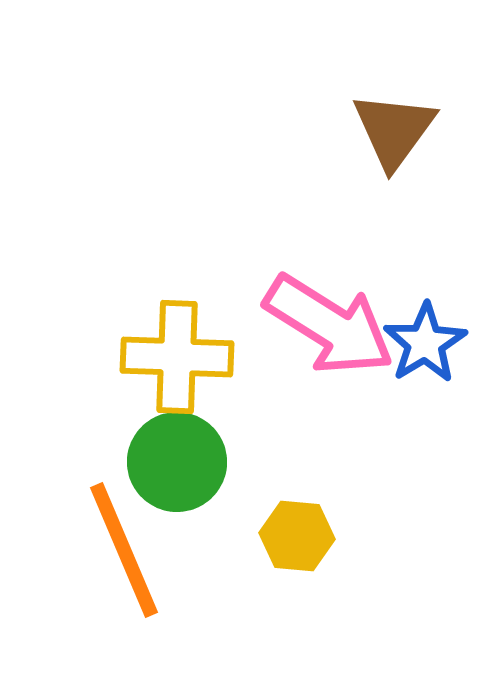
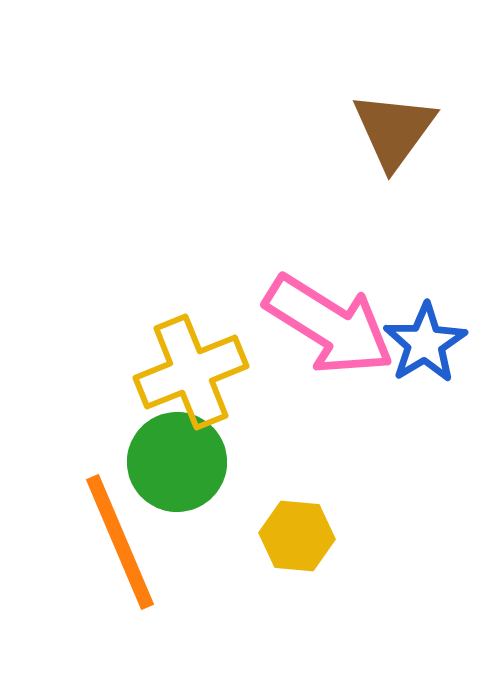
yellow cross: moved 14 px right, 15 px down; rotated 24 degrees counterclockwise
orange line: moved 4 px left, 8 px up
